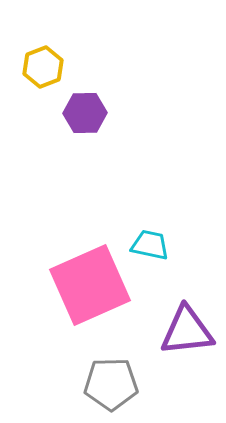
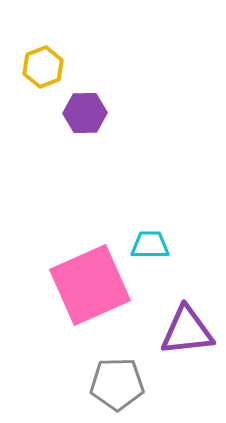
cyan trapezoid: rotated 12 degrees counterclockwise
gray pentagon: moved 6 px right
